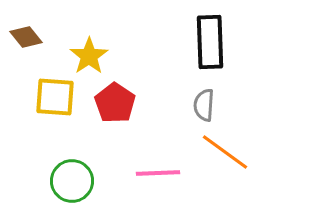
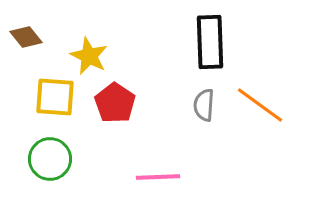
yellow star: rotated 12 degrees counterclockwise
orange line: moved 35 px right, 47 px up
pink line: moved 4 px down
green circle: moved 22 px left, 22 px up
